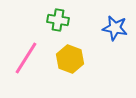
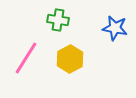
yellow hexagon: rotated 12 degrees clockwise
